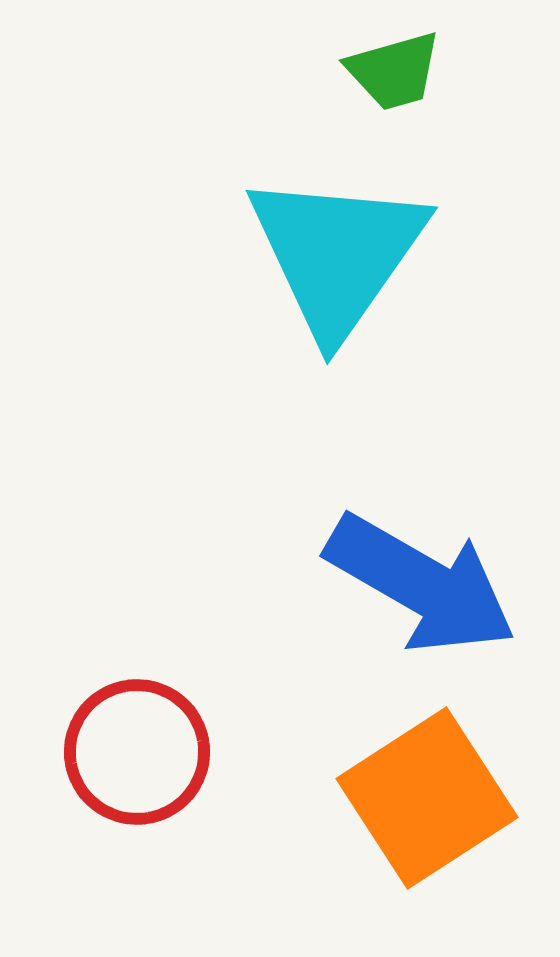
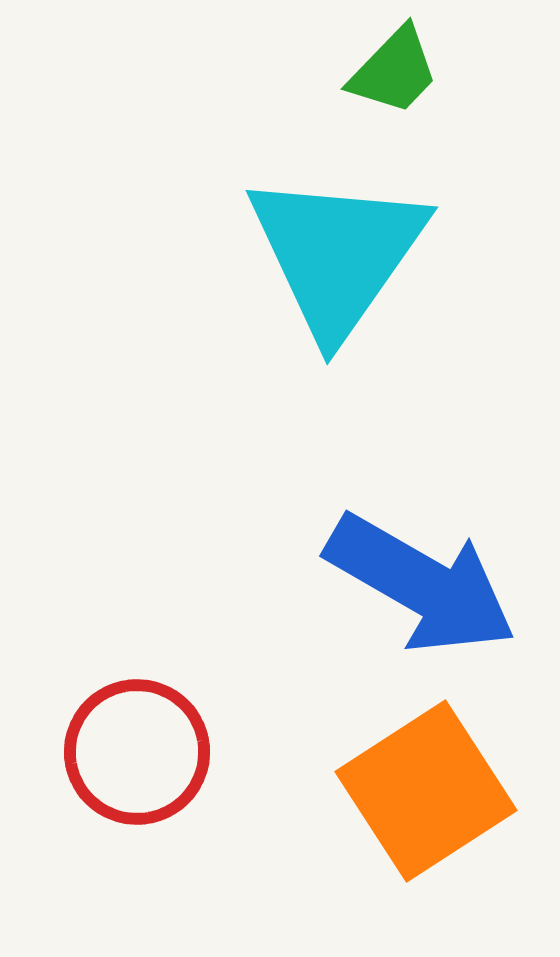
green trapezoid: rotated 30 degrees counterclockwise
orange square: moved 1 px left, 7 px up
